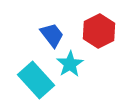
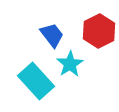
cyan rectangle: moved 1 px down
